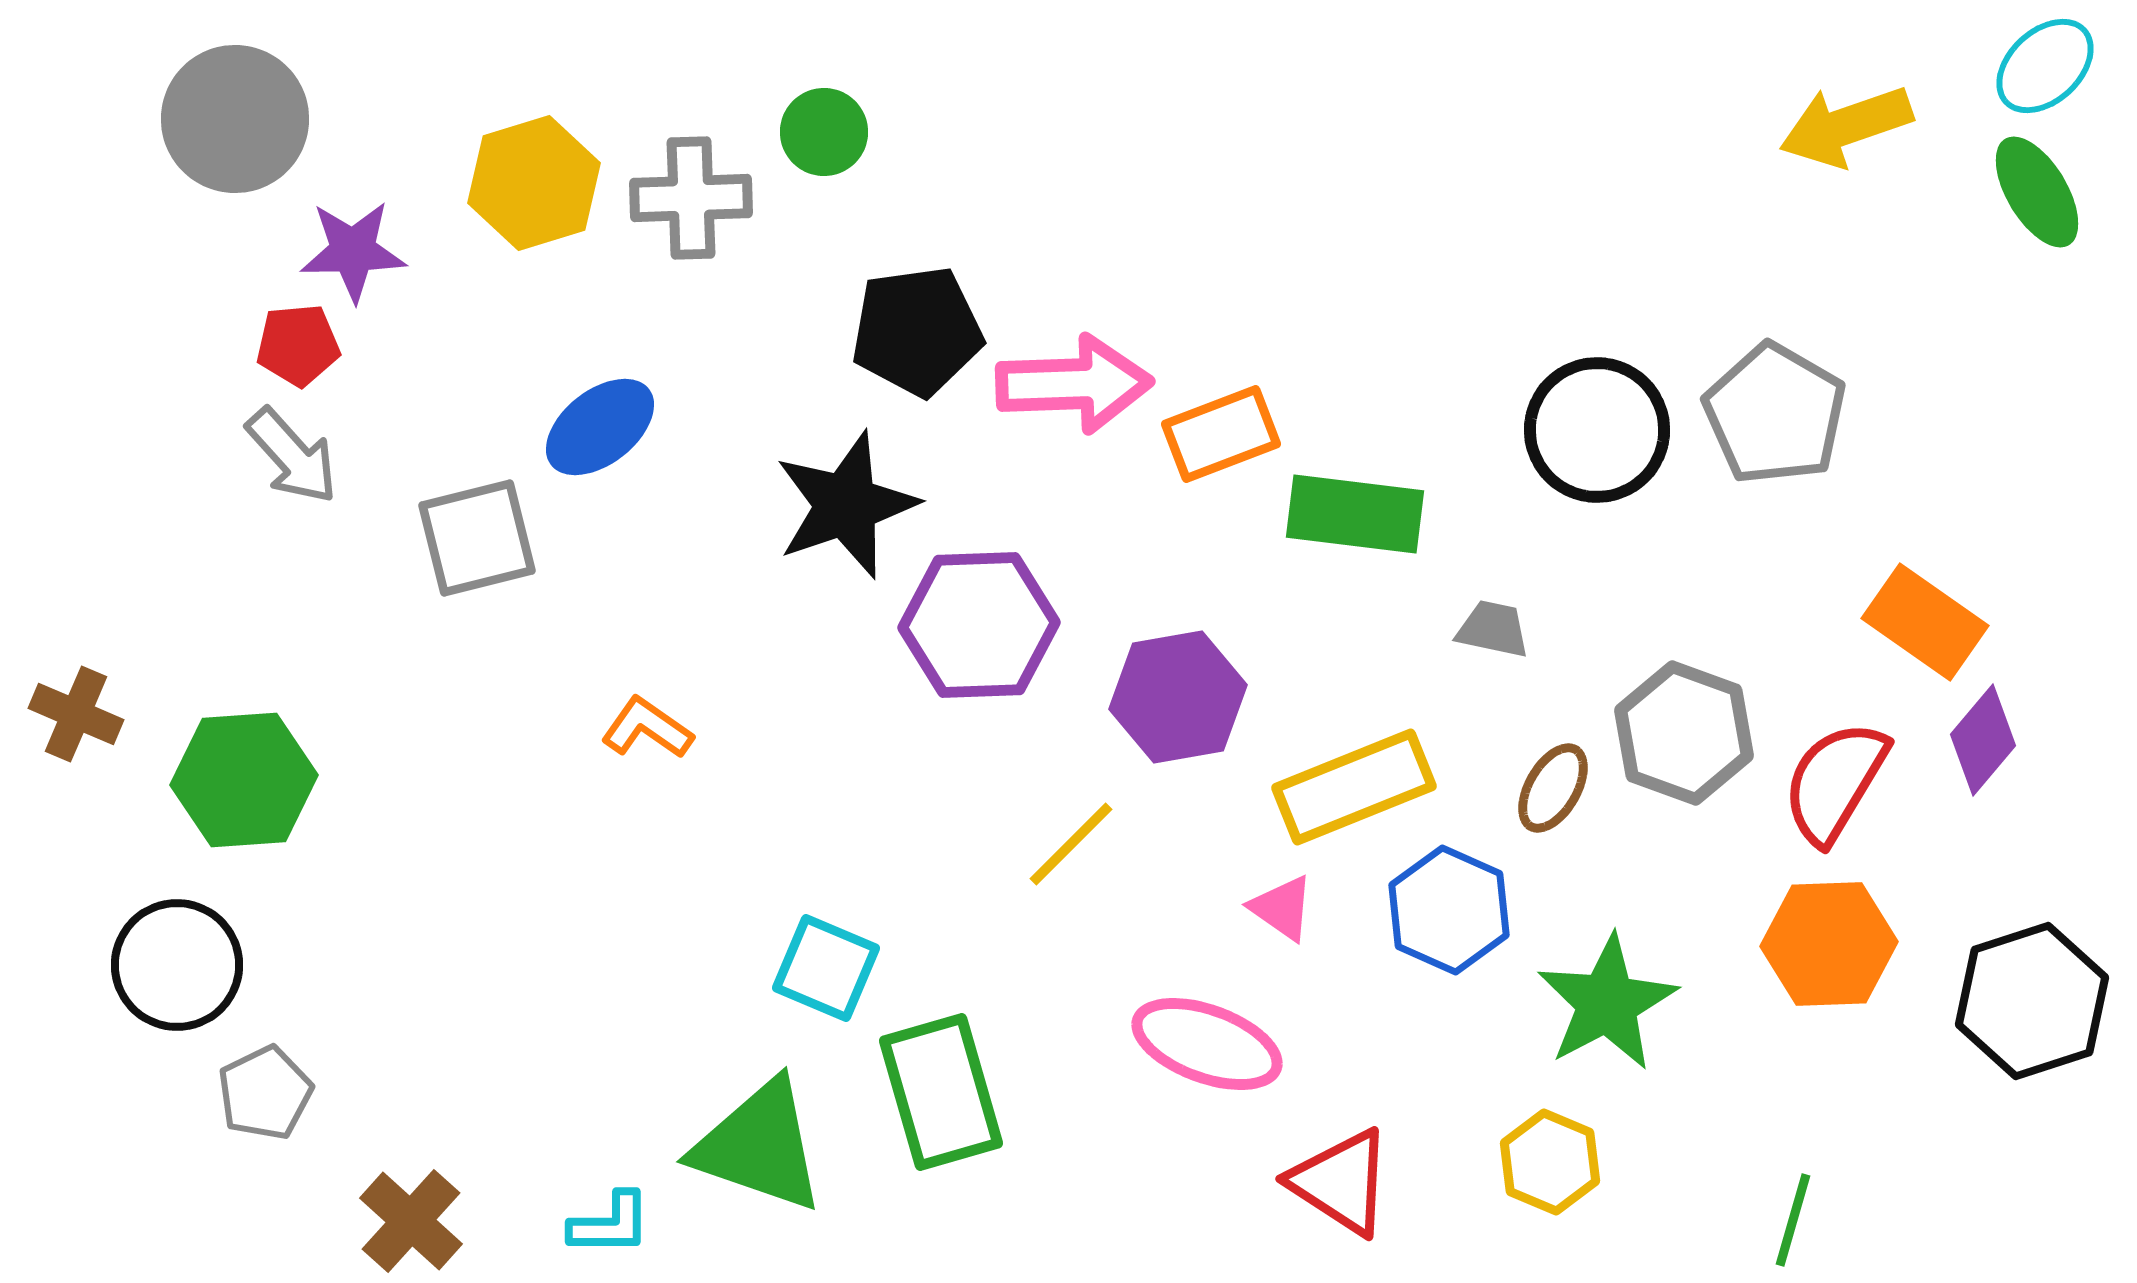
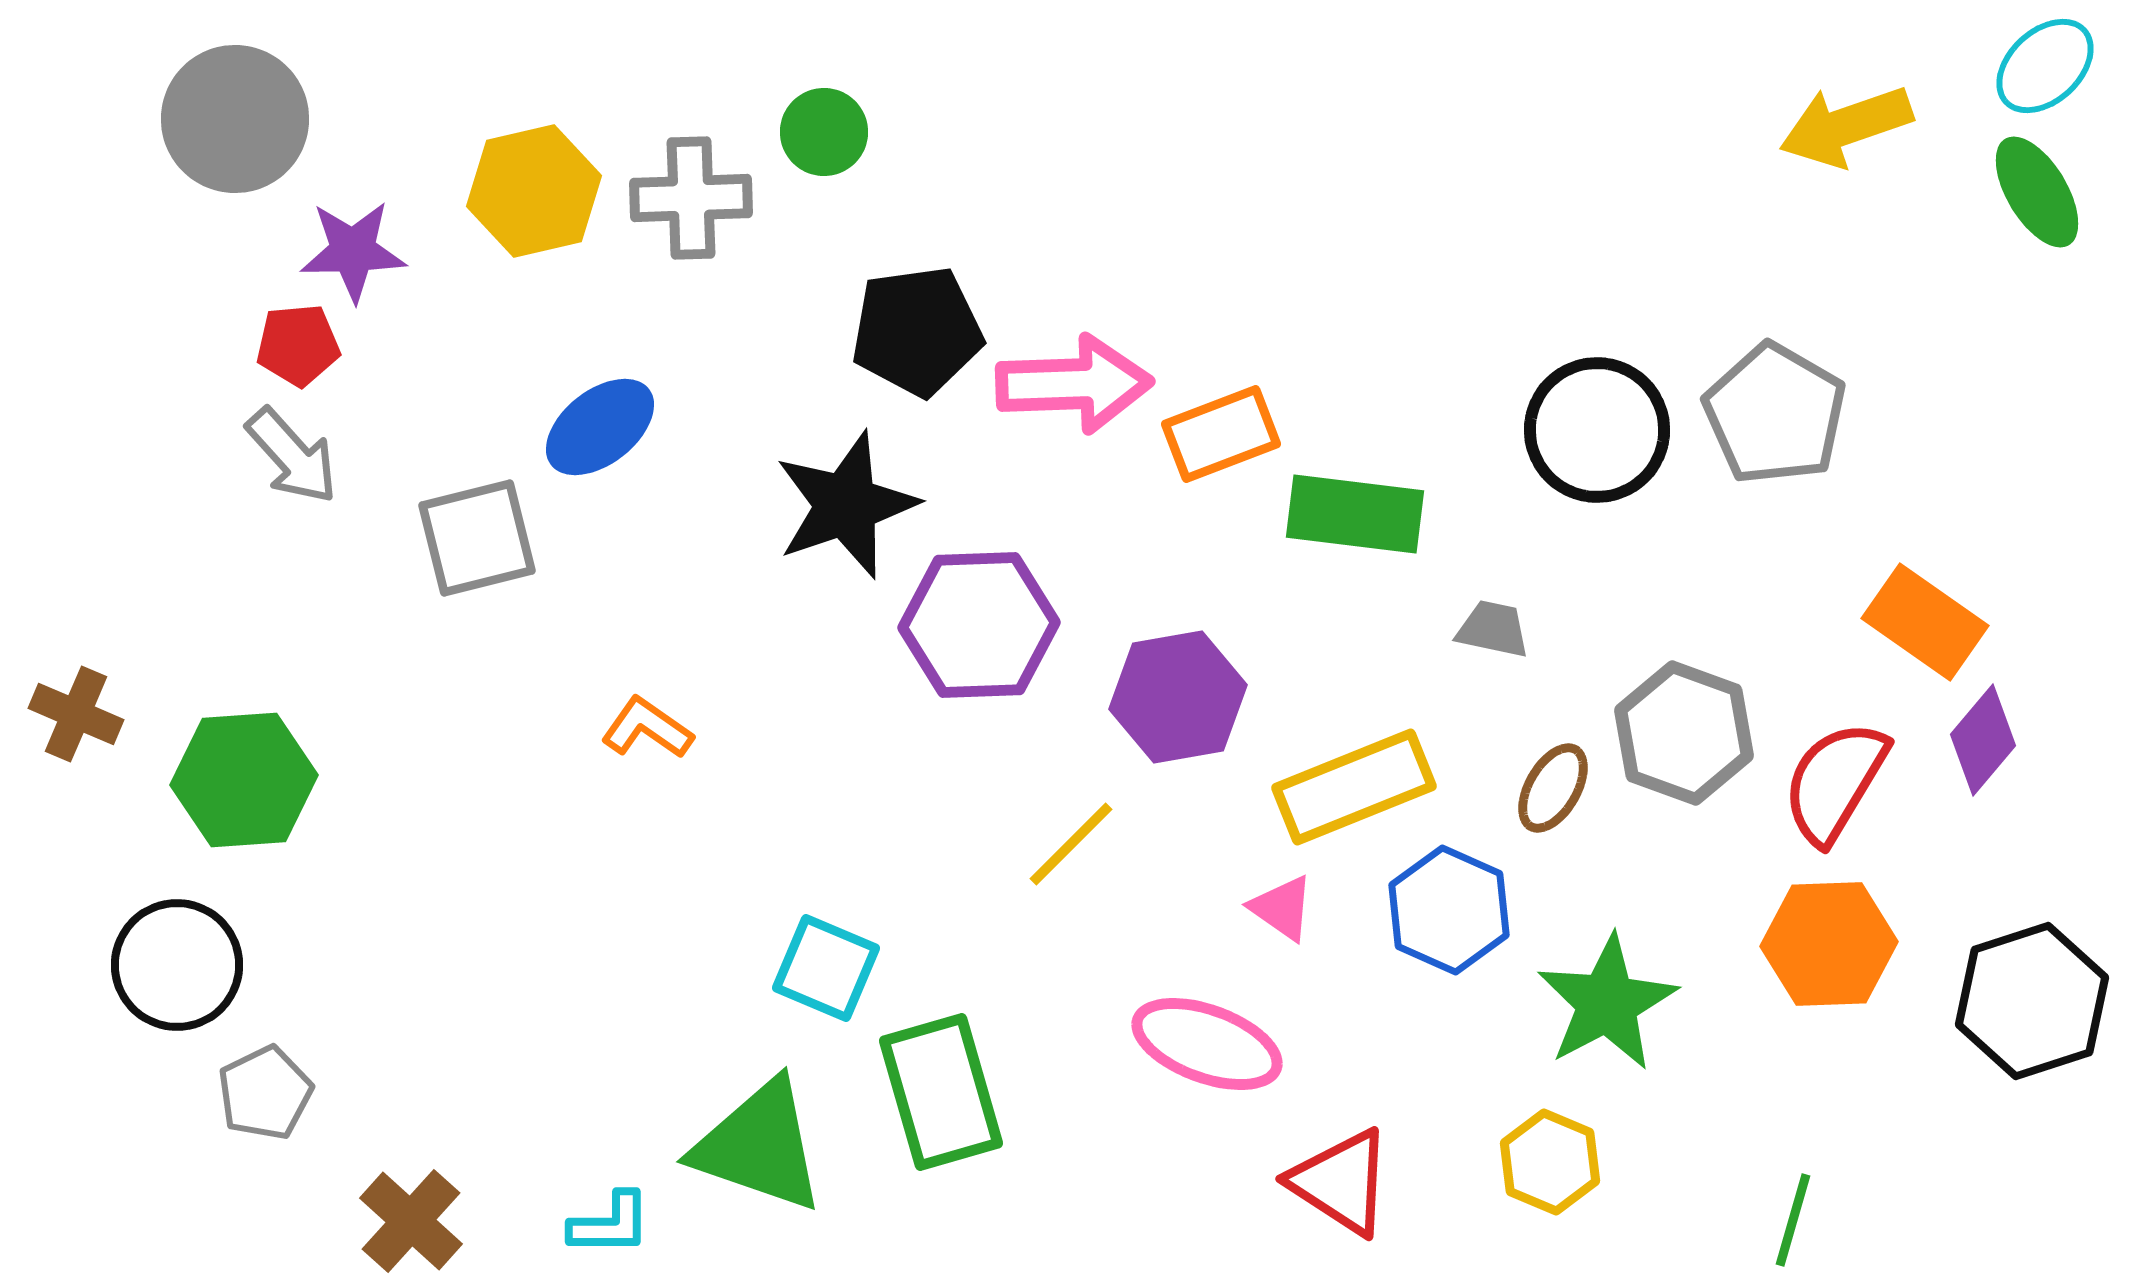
yellow hexagon at (534, 183): moved 8 px down; rotated 4 degrees clockwise
